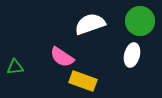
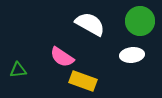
white semicircle: rotated 48 degrees clockwise
white ellipse: rotated 70 degrees clockwise
green triangle: moved 3 px right, 3 px down
